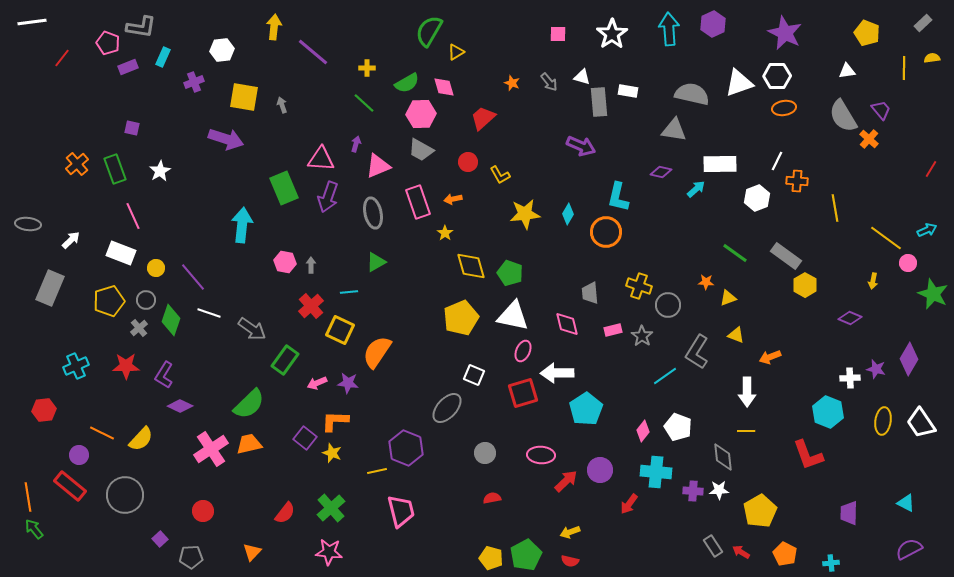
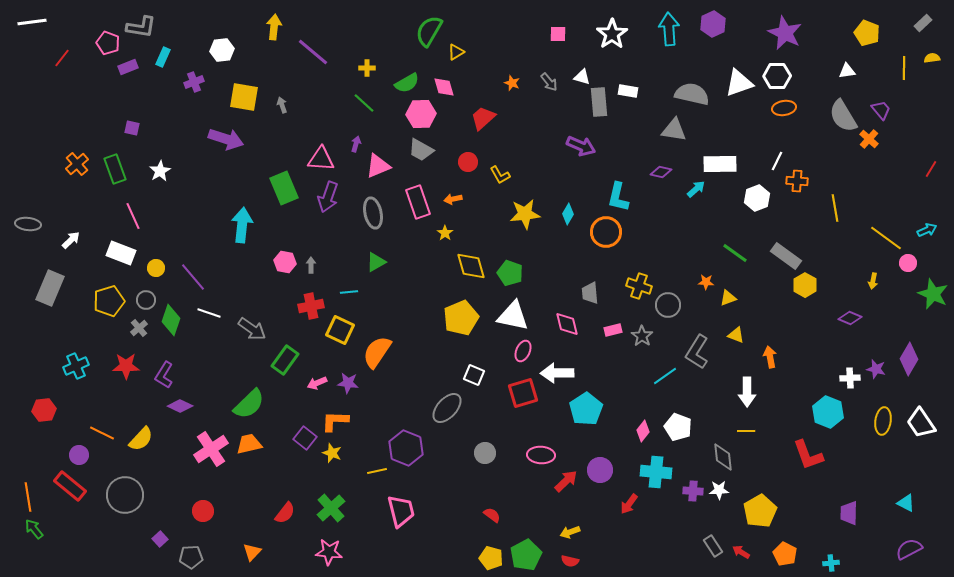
red cross at (311, 306): rotated 30 degrees clockwise
orange arrow at (770, 357): rotated 100 degrees clockwise
red semicircle at (492, 498): moved 17 px down; rotated 48 degrees clockwise
